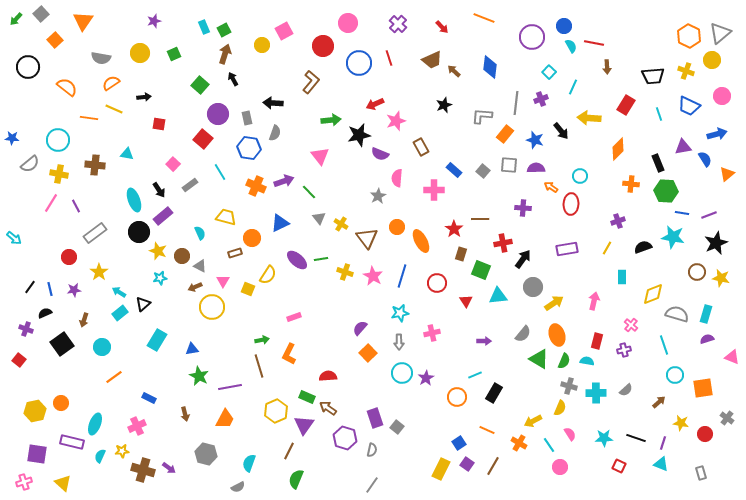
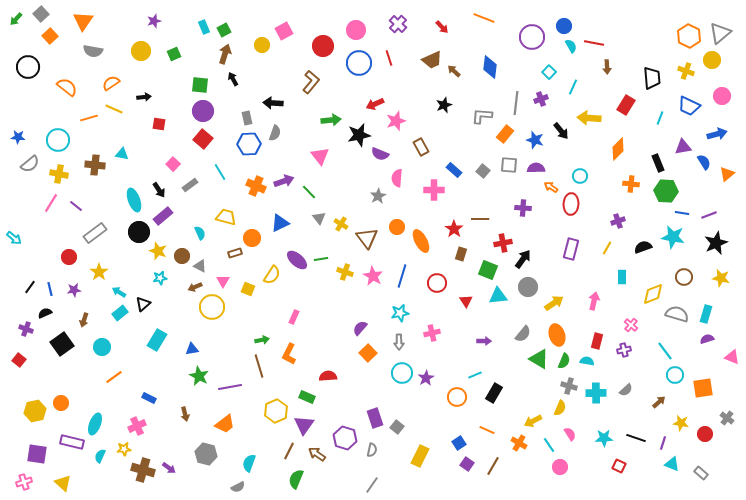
pink circle at (348, 23): moved 8 px right, 7 px down
orange square at (55, 40): moved 5 px left, 4 px up
yellow circle at (140, 53): moved 1 px right, 2 px up
gray semicircle at (101, 58): moved 8 px left, 7 px up
black trapezoid at (653, 76): moved 1 px left, 2 px down; rotated 90 degrees counterclockwise
green square at (200, 85): rotated 36 degrees counterclockwise
purple circle at (218, 114): moved 15 px left, 3 px up
cyan line at (659, 114): moved 1 px right, 4 px down; rotated 40 degrees clockwise
orange line at (89, 118): rotated 24 degrees counterclockwise
blue star at (12, 138): moved 6 px right, 1 px up
blue hexagon at (249, 148): moved 4 px up; rotated 10 degrees counterclockwise
cyan triangle at (127, 154): moved 5 px left
blue semicircle at (705, 159): moved 1 px left, 3 px down
purple line at (76, 206): rotated 24 degrees counterclockwise
purple rectangle at (567, 249): moved 4 px right; rotated 65 degrees counterclockwise
green square at (481, 270): moved 7 px right
brown circle at (697, 272): moved 13 px left, 5 px down
yellow semicircle at (268, 275): moved 4 px right
gray circle at (533, 287): moved 5 px left
pink rectangle at (294, 317): rotated 48 degrees counterclockwise
cyan line at (664, 345): moved 1 px right, 6 px down; rotated 18 degrees counterclockwise
brown arrow at (328, 408): moved 11 px left, 46 px down
orange trapezoid at (225, 419): moved 5 px down; rotated 25 degrees clockwise
yellow star at (122, 451): moved 2 px right, 2 px up
cyan triangle at (661, 464): moved 11 px right
yellow rectangle at (441, 469): moved 21 px left, 13 px up
gray rectangle at (701, 473): rotated 32 degrees counterclockwise
